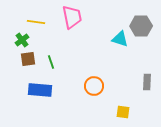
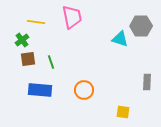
orange circle: moved 10 px left, 4 px down
